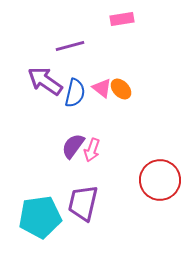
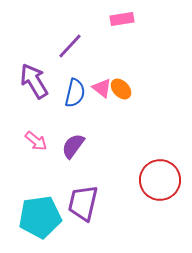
purple line: rotated 32 degrees counterclockwise
purple arrow: moved 11 px left; rotated 24 degrees clockwise
pink arrow: moved 56 px left, 9 px up; rotated 70 degrees counterclockwise
